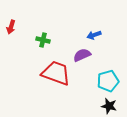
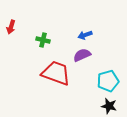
blue arrow: moved 9 px left
